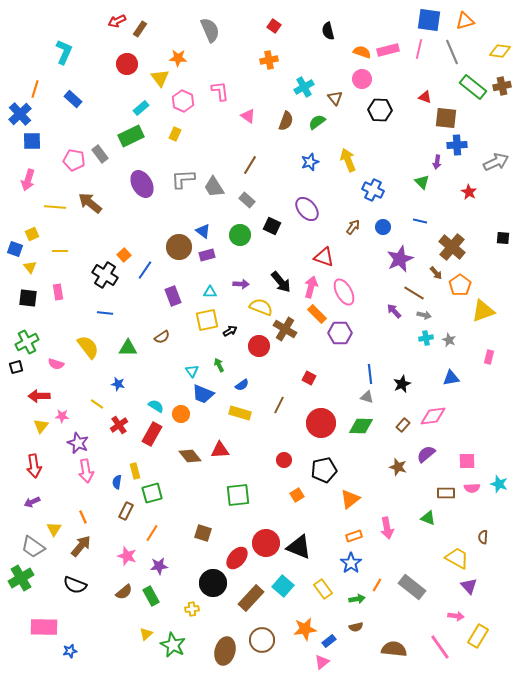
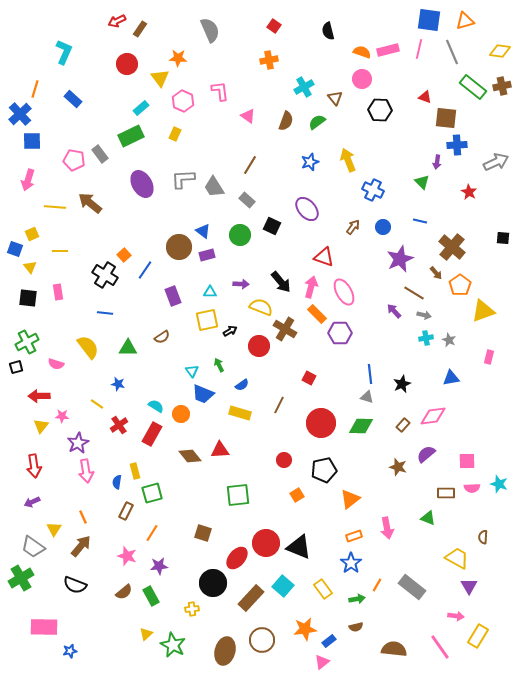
purple star at (78, 443): rotated 20 degrees clockwise
purple triangle at (469, 586): rotated 12 degrees clockwise
